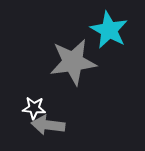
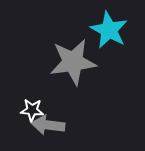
white star: moved 2 px left, 2 px down
